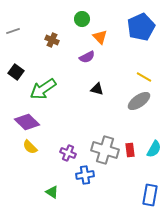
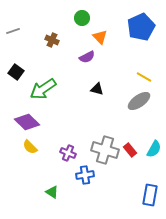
green circle: moved 1 px up
red rectangle: rotated 32 degrees counterclockwise
